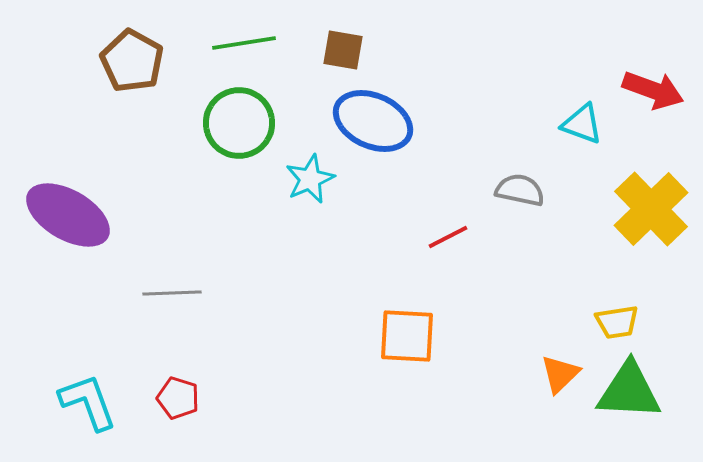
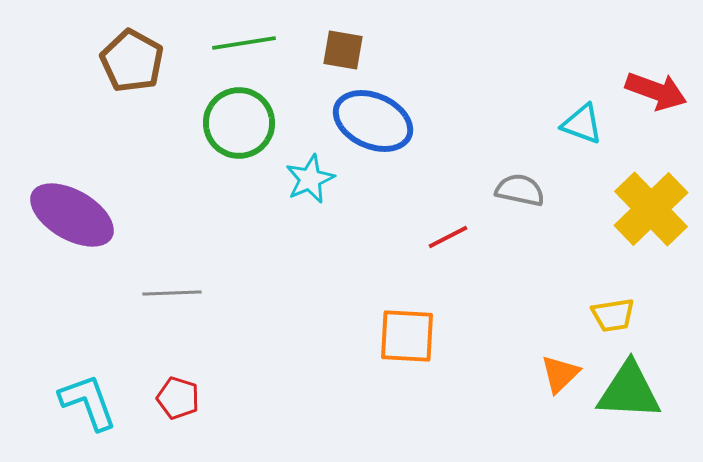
red arrow: moved 3 px right, 1 px down
purple ellipse: moved 4 px right
yellow trapezoid: moved 4 px left, 7 px up
